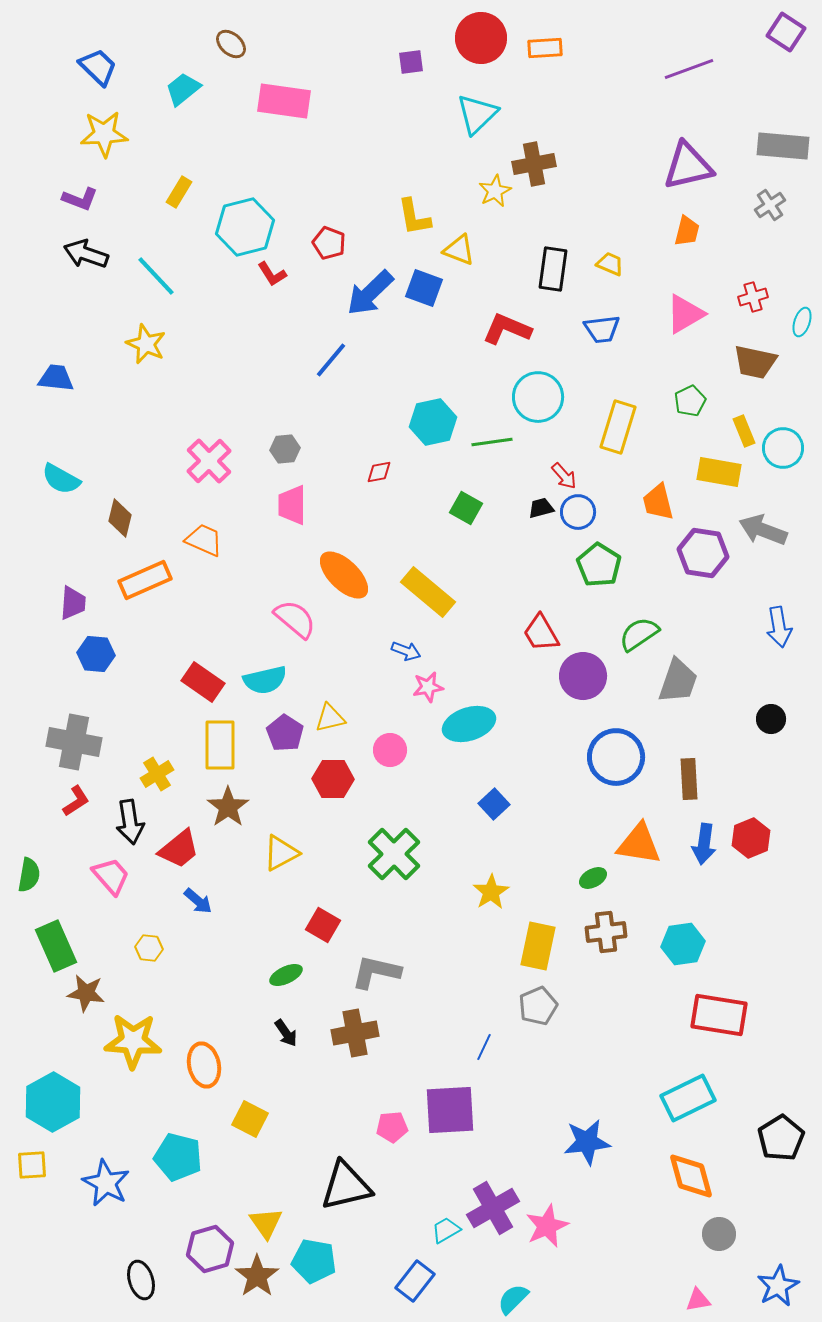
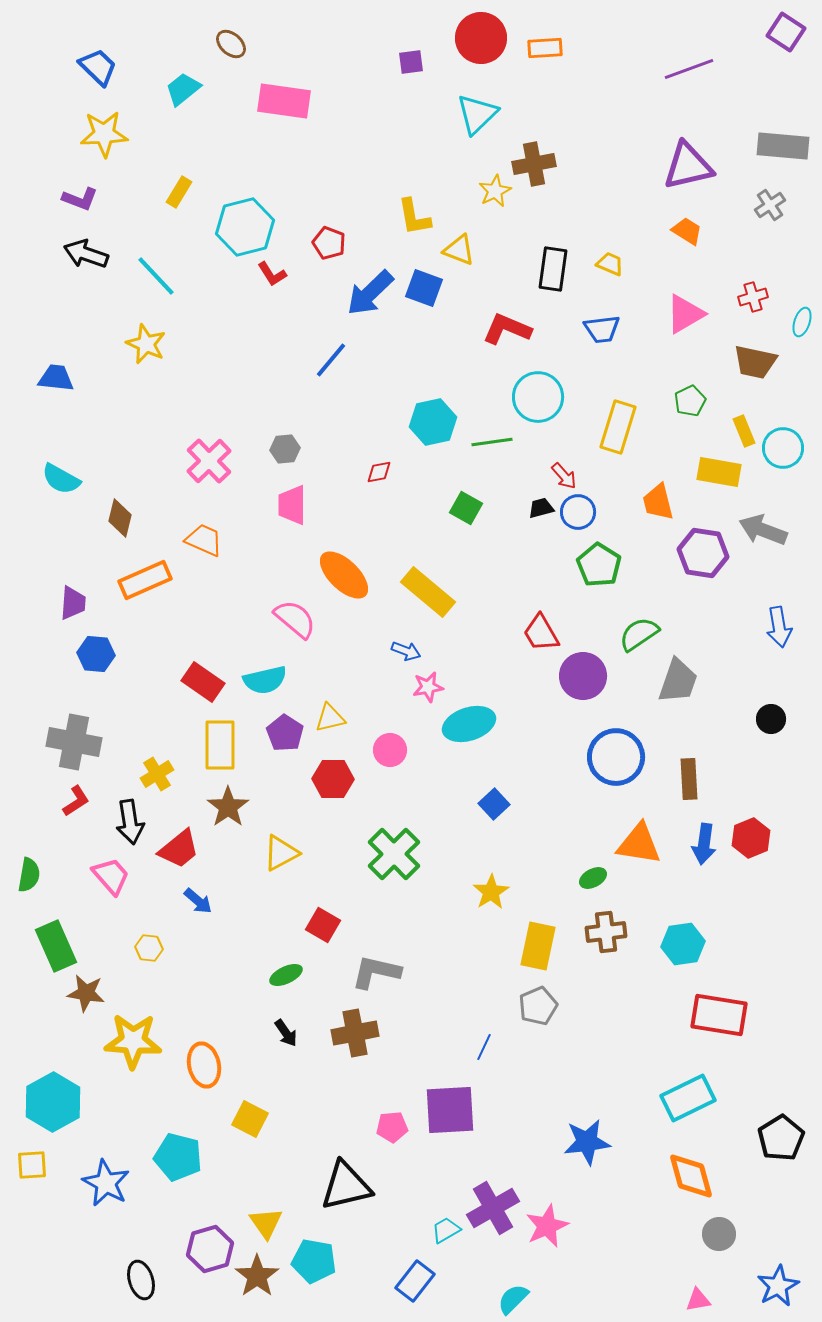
orange trapezoid at (687, 231): rotated 72 degrees counterclockwise
